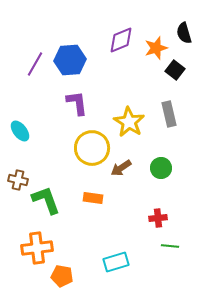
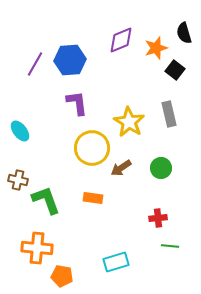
orange cross: rotated 12 degrees clockwise
